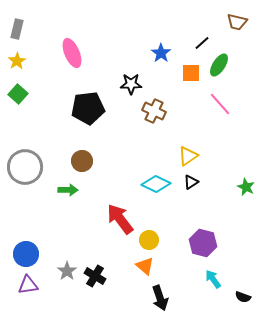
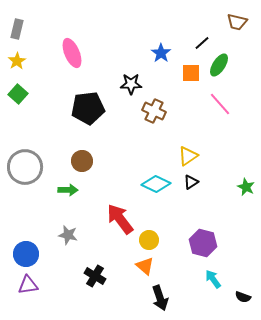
gray star: moved 1 px right, 36 px up; rotated 24 degrees counterclockwise
